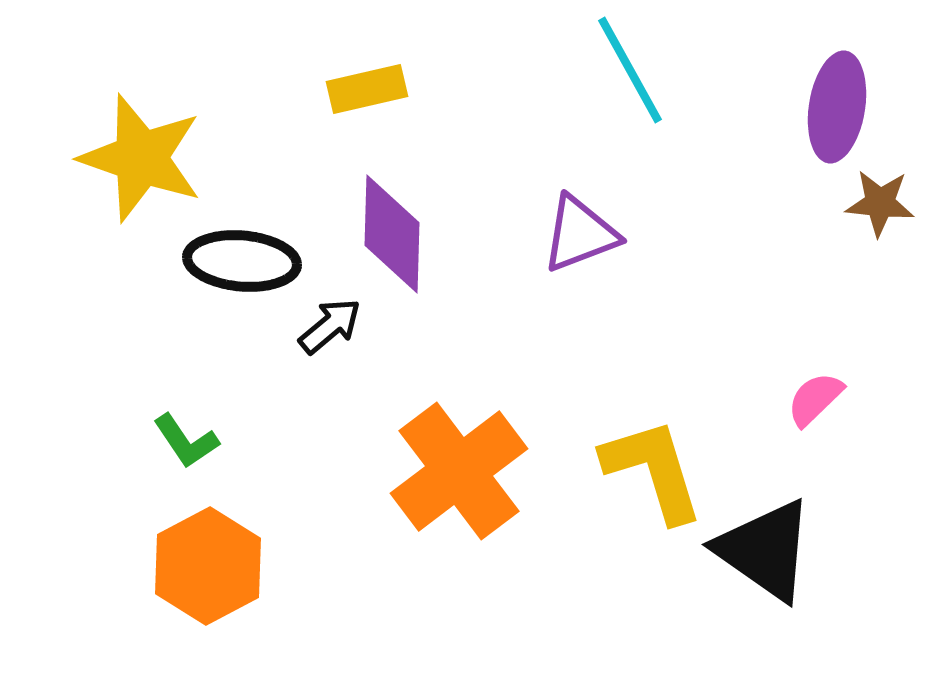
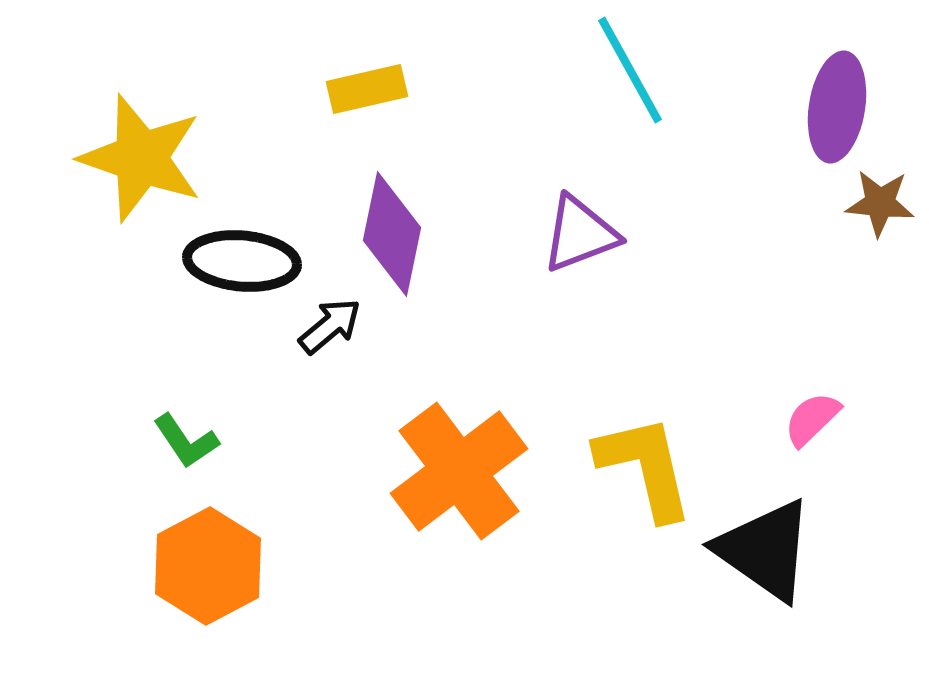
purple diamond: rotated 10 degrees clockwise
pink semicircle: moved 3 px left, 20 px down
yellow L-shape: moved 8 px left, 3 px up; rotated 4 degrees clockwise
